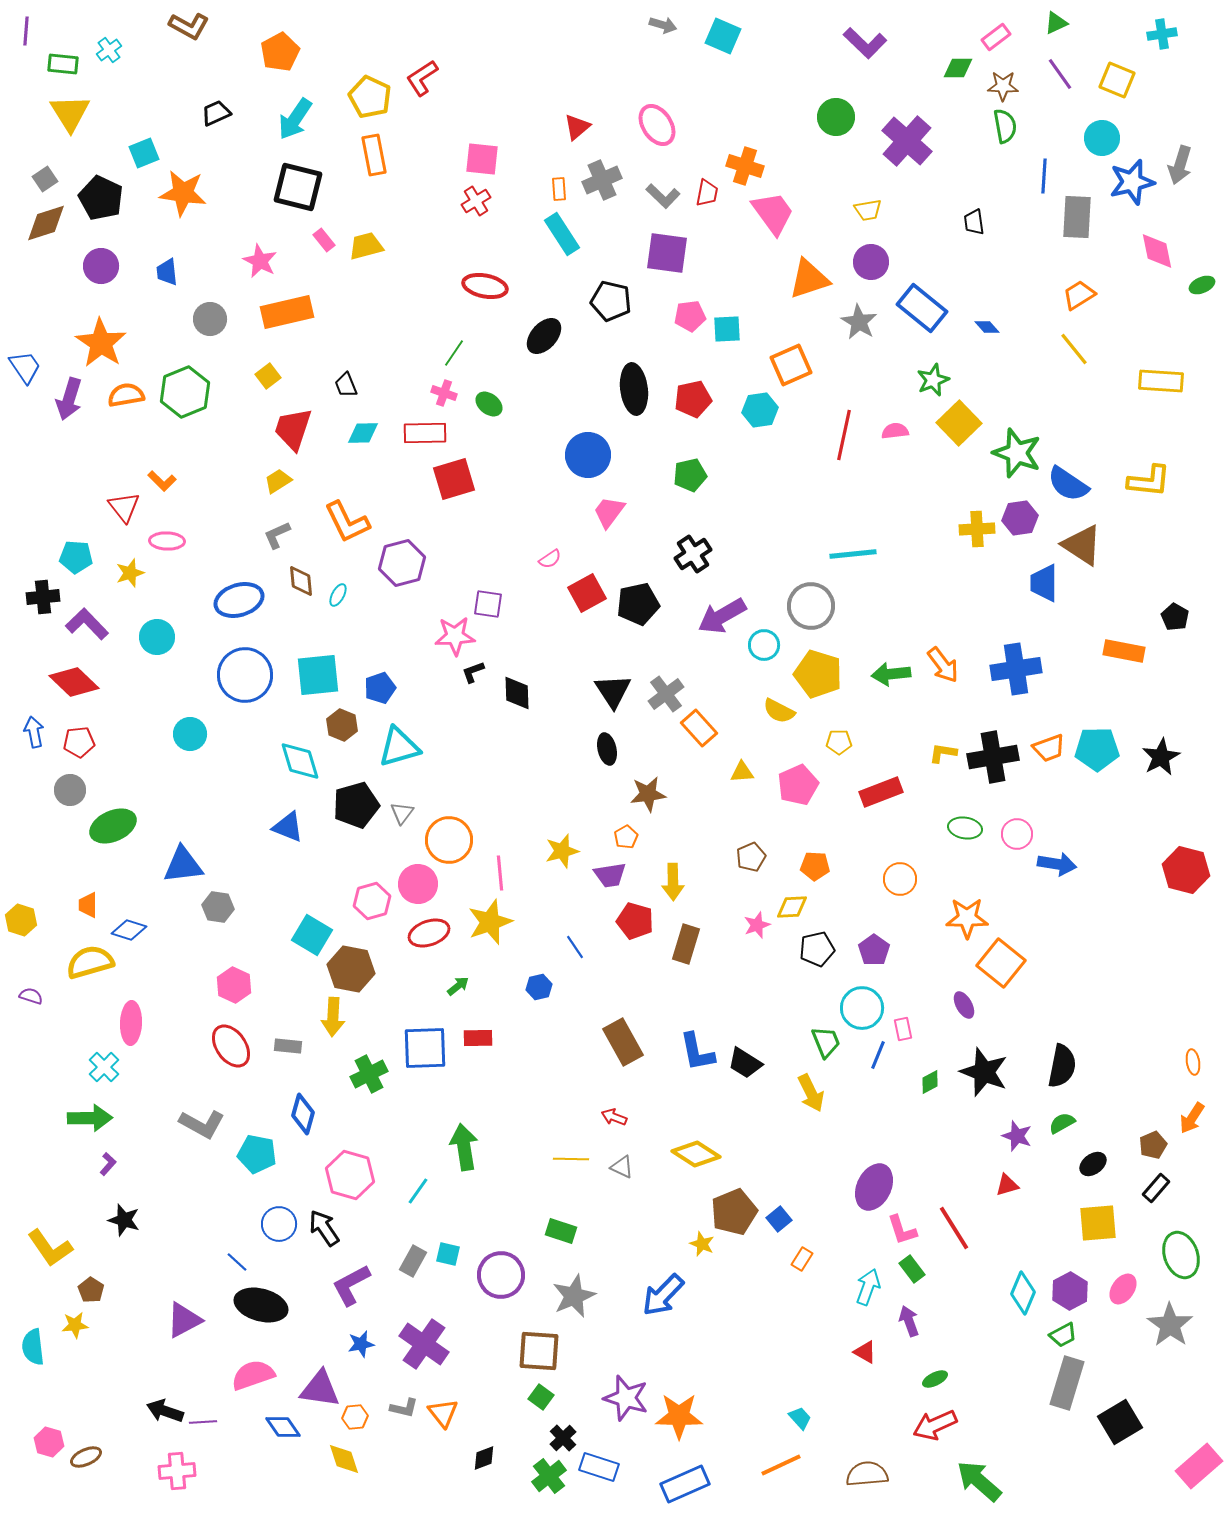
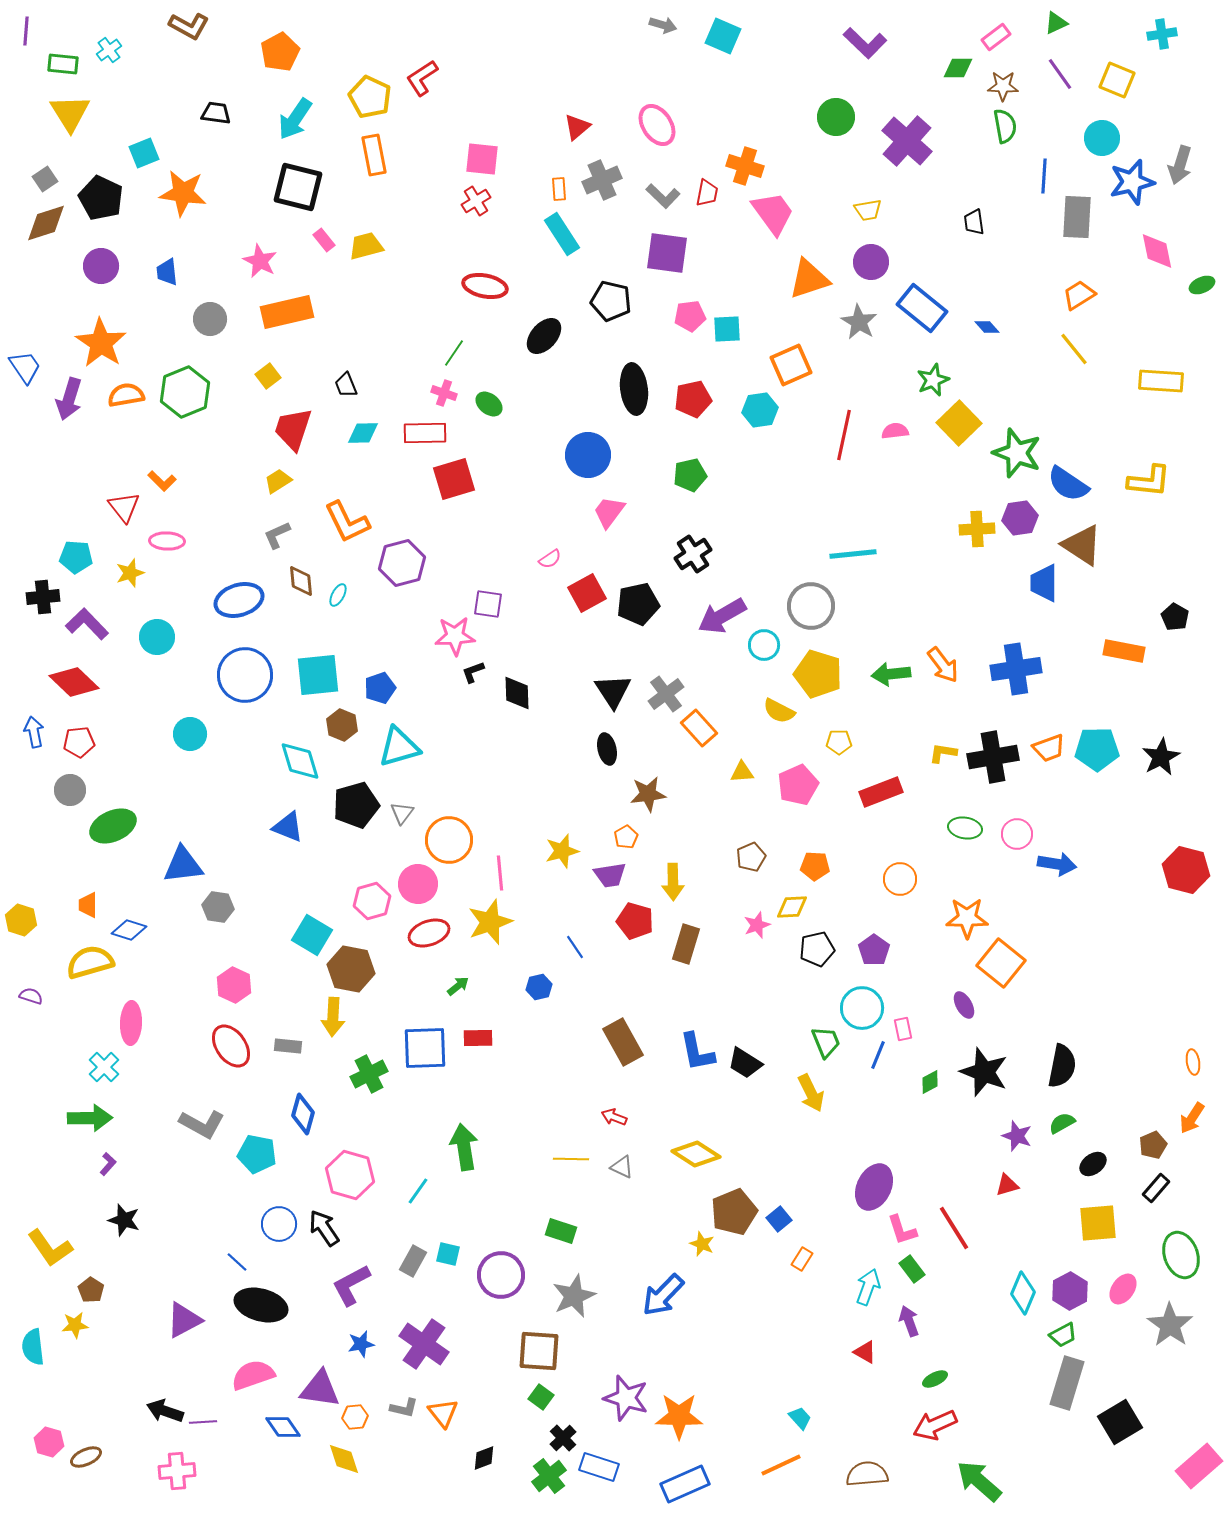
black trapezoid at (216, 113): rotated 32 degrees clockwise
